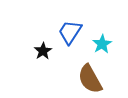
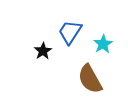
cyan star: moved 1 px right
